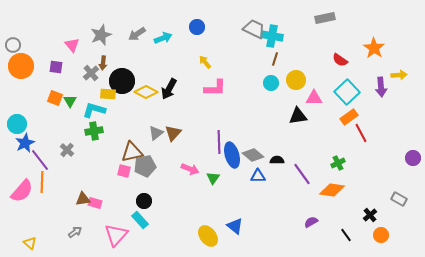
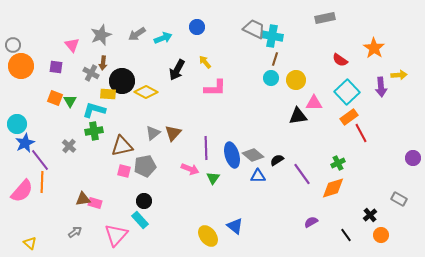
gray cross at (91, 73): rotated 21 degrees counterclockwise
cyan circle at (271, 83): moved 5 px up
black arrow at (169, 89): moved 8 px right, 19 px up
pink triangle at (314, 98): moved 5 px down
gray triangle at (156, 133): moved 3 px left
purple line at (219, 142): moved 13 px left, 6 px down
gray cross at (67, 150): moved 2 px right, 4 px up
brown triangle at (132, 152): moved 10 px left, 6 px up
black semicircle at (277, 160): rotated 32 degrees counterclockwise
orange diamond at (332, 190): moved 1 px right, 2 px up; rotated 25 degrees counterclockwise
